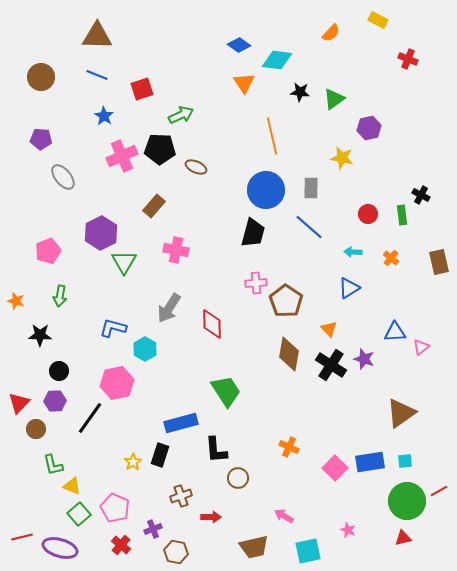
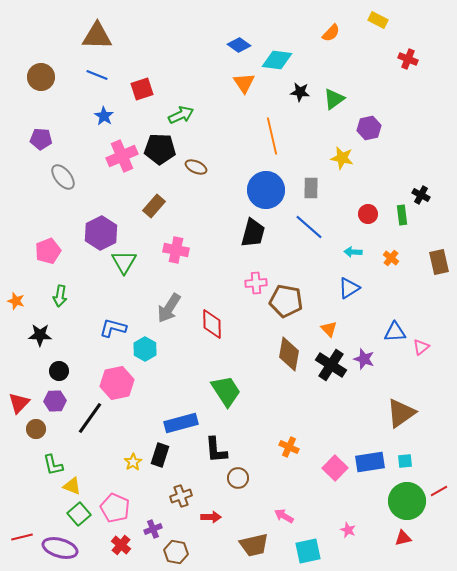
brown pentagon at (286, 301): rotated 24 degrees counterclockwise
brown trapezoid at (254, 547): moved 2 px up
